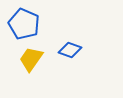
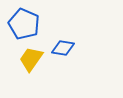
blue diamond: moved 7 px left, 2 px up; rotated 10 degrees counterclockwise
